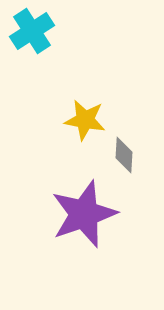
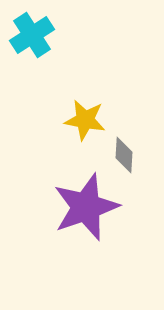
cyan cross: moved 4 px down
purple star: moved 2 px right, 7 px up
